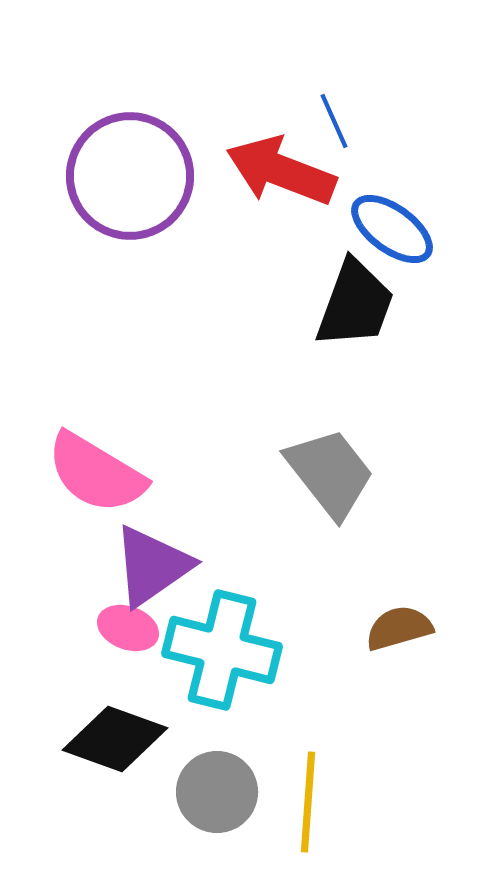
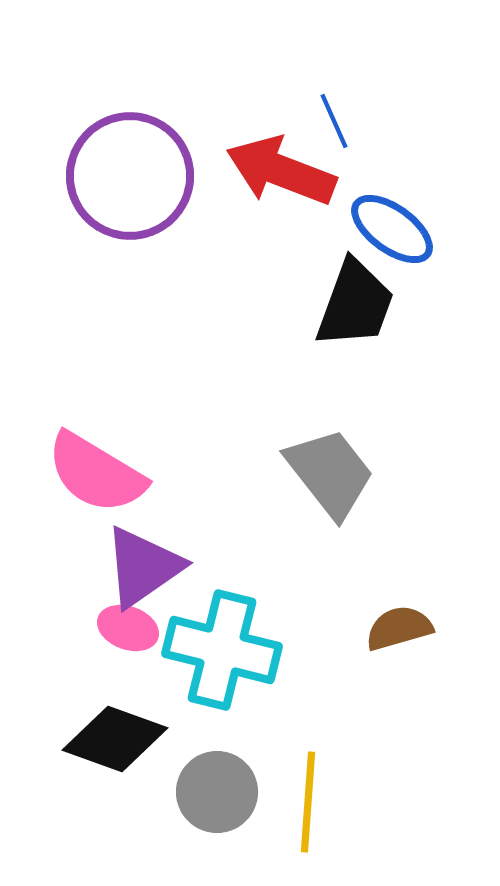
purple triangle: moved 9 px left, 1 px down
